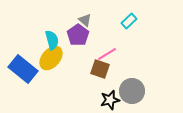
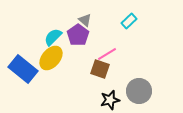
cyan semicircle: moved 1 px right, 3 px up; rotated 120 degrees counterclockwise
gray circle: moved 7 px right
